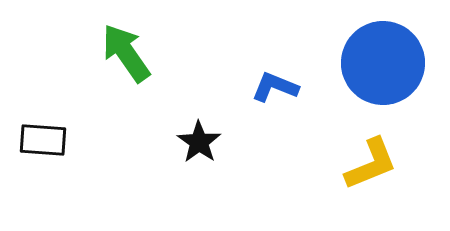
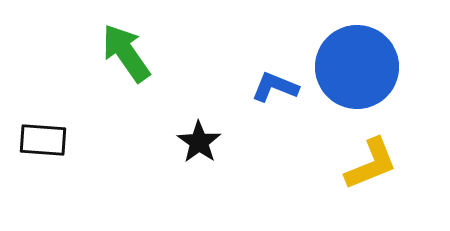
blue circle: moved 26 px left, 4 px down
